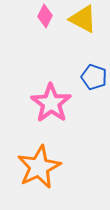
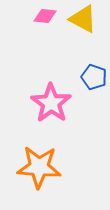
pink diamond: rotated 70 degrees clockwise
orange star: rotated 30 degrees clockwise
